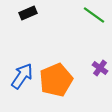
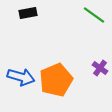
black rectangle: rotated 12 degrees clockwise
blue arrow: moved 1 px left, 1 px down; rotated 72 degrees clockwise
